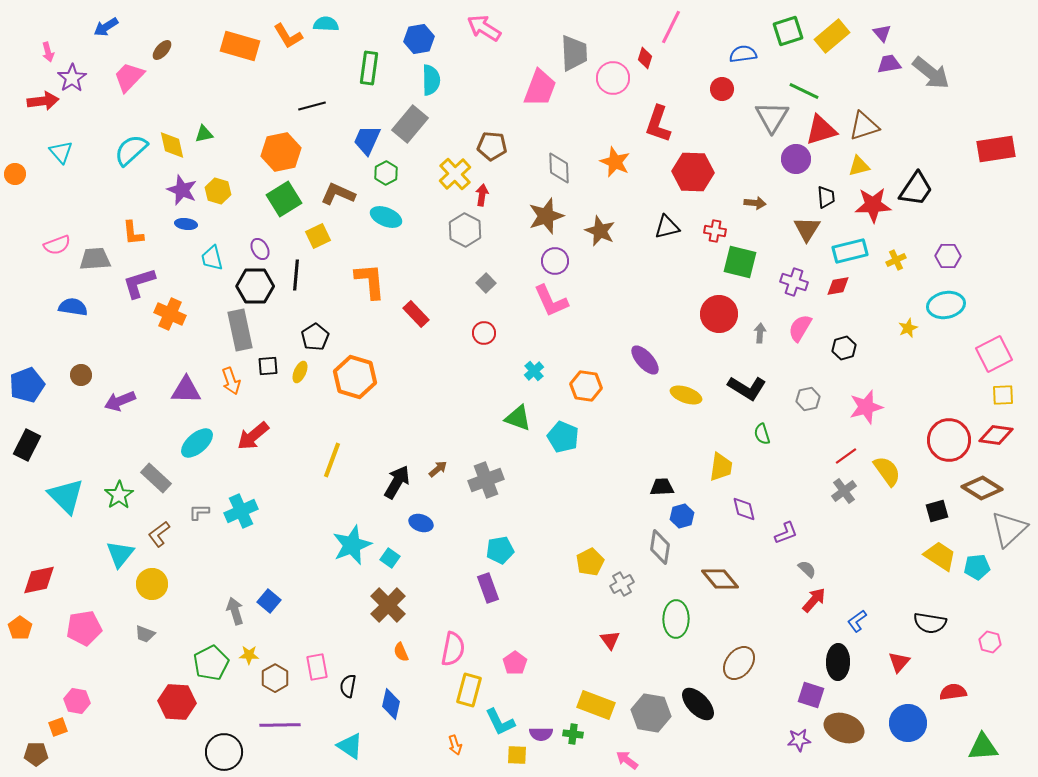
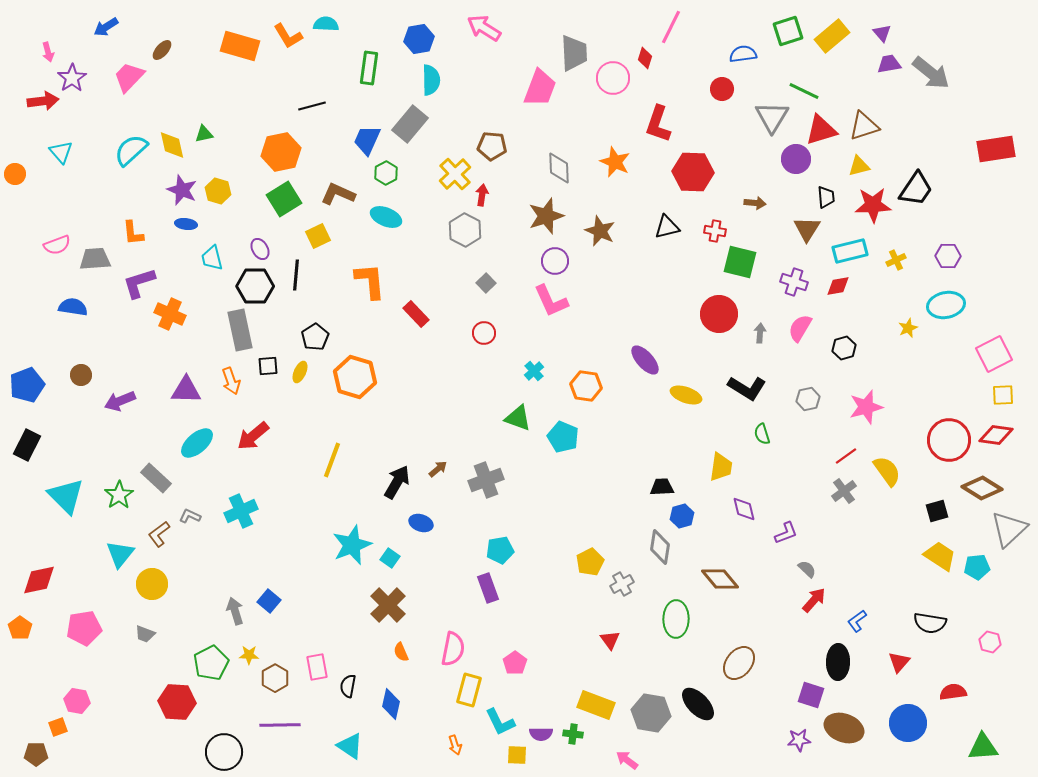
gray L-shape at (199, 512): moved 9 px left, 4 px down; rotated 25 degrees clockwise
